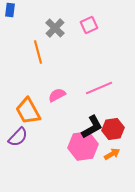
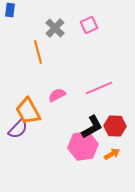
red hexagon: moved 2 px right, 3 px up; rotated 10 degrees clockwise
purple semicircle: moved 8 px up
